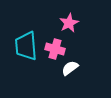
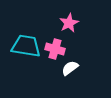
cyan trapezoid: rotated 104 degrees clockwise
